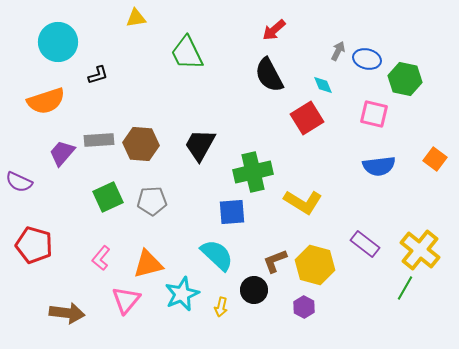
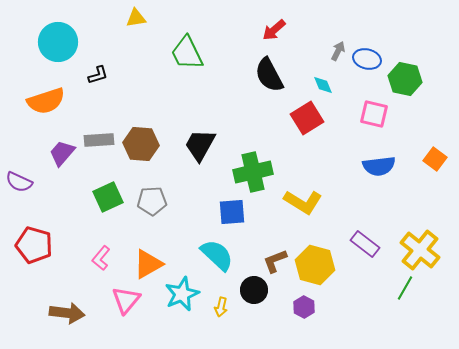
orange triangle: rotated 16 degrees counterclockwise
